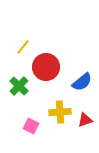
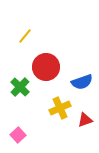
yellow line: moved 2 px right, 11 px up
blue semicircle: rotated 20 degrees clockwise
green cross: moved 1 px right, 1 px down
yellow cross: moved 4 px up; rotated 20 degrees counterclockwise
pink square: moved 13 px left, 9 px down; rotated 21 degrees clockwise
